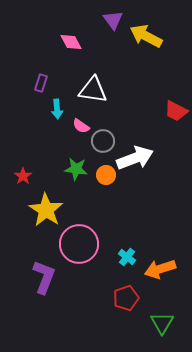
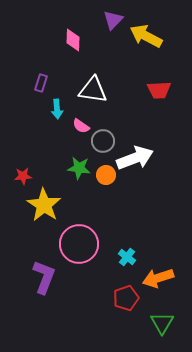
purple triangle: rotated 20 degrees clockwise
pink diamond: moved 2 px right, 2 px up; rotated 30 degrees clockwise
red trapezoid: moved 17 px left, 21 px up; rotated 30 degrees counterclockwise
green star: moved 3 px right, 1 px up
red star: rotated 30 degrees clockwise
yellow star: moved 2 px left, 5 px up
orange arrow: moved 2 px left, 9 px down
